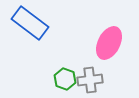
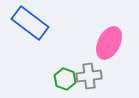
gray cross: moved 1 px left, 4 px up
